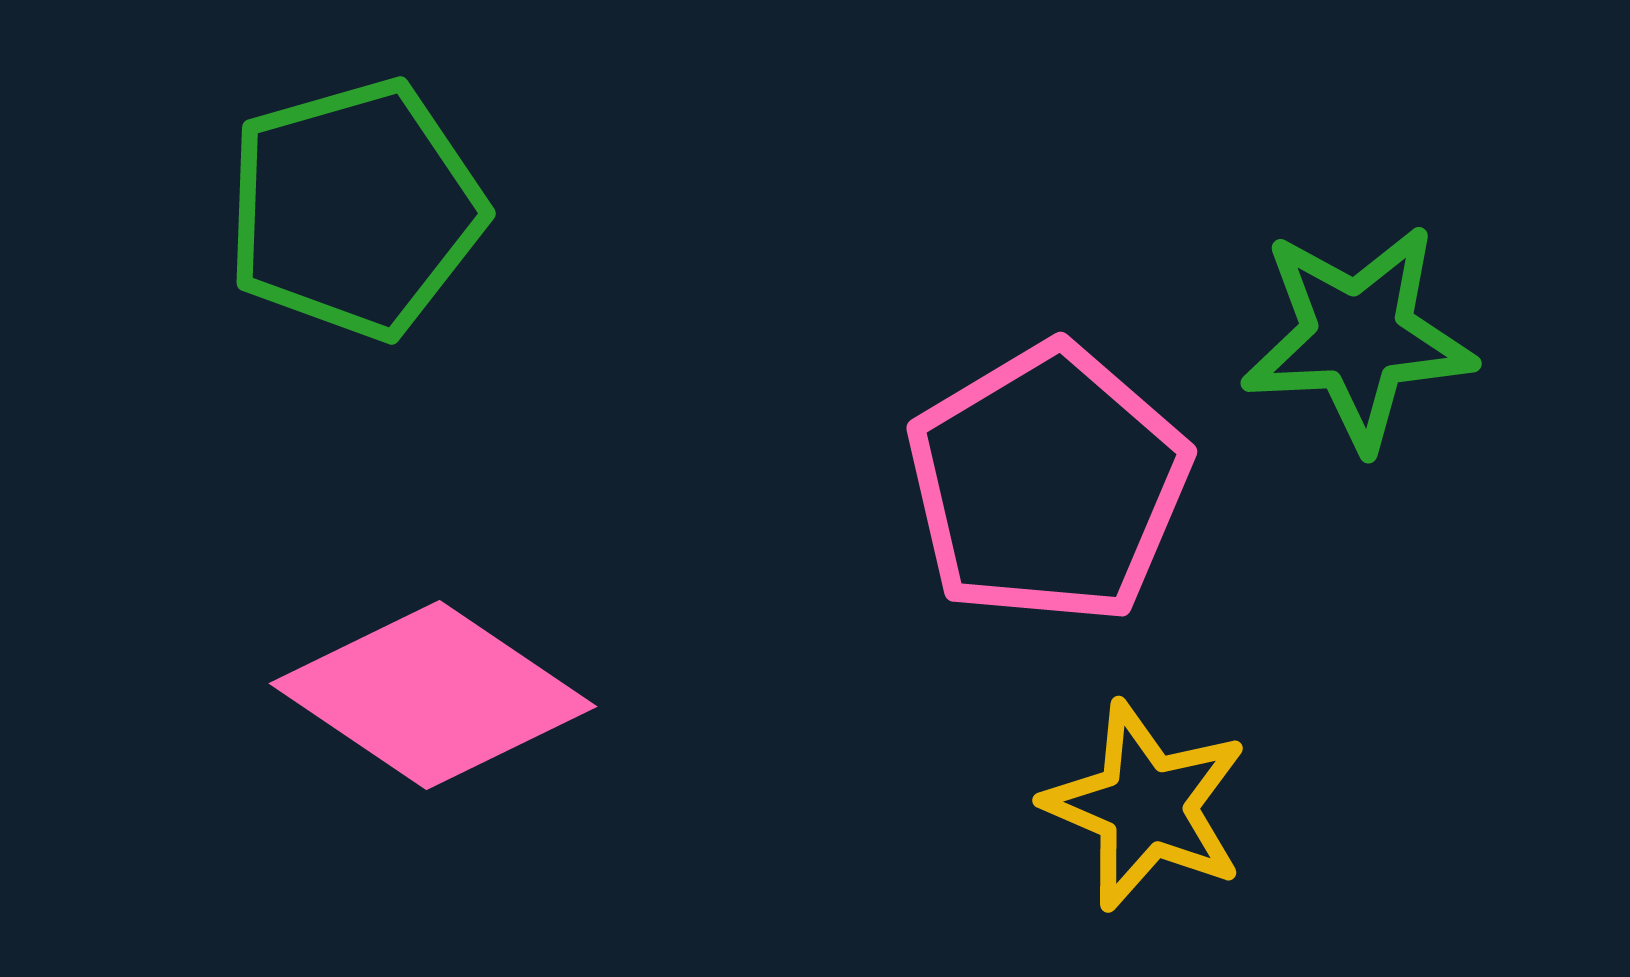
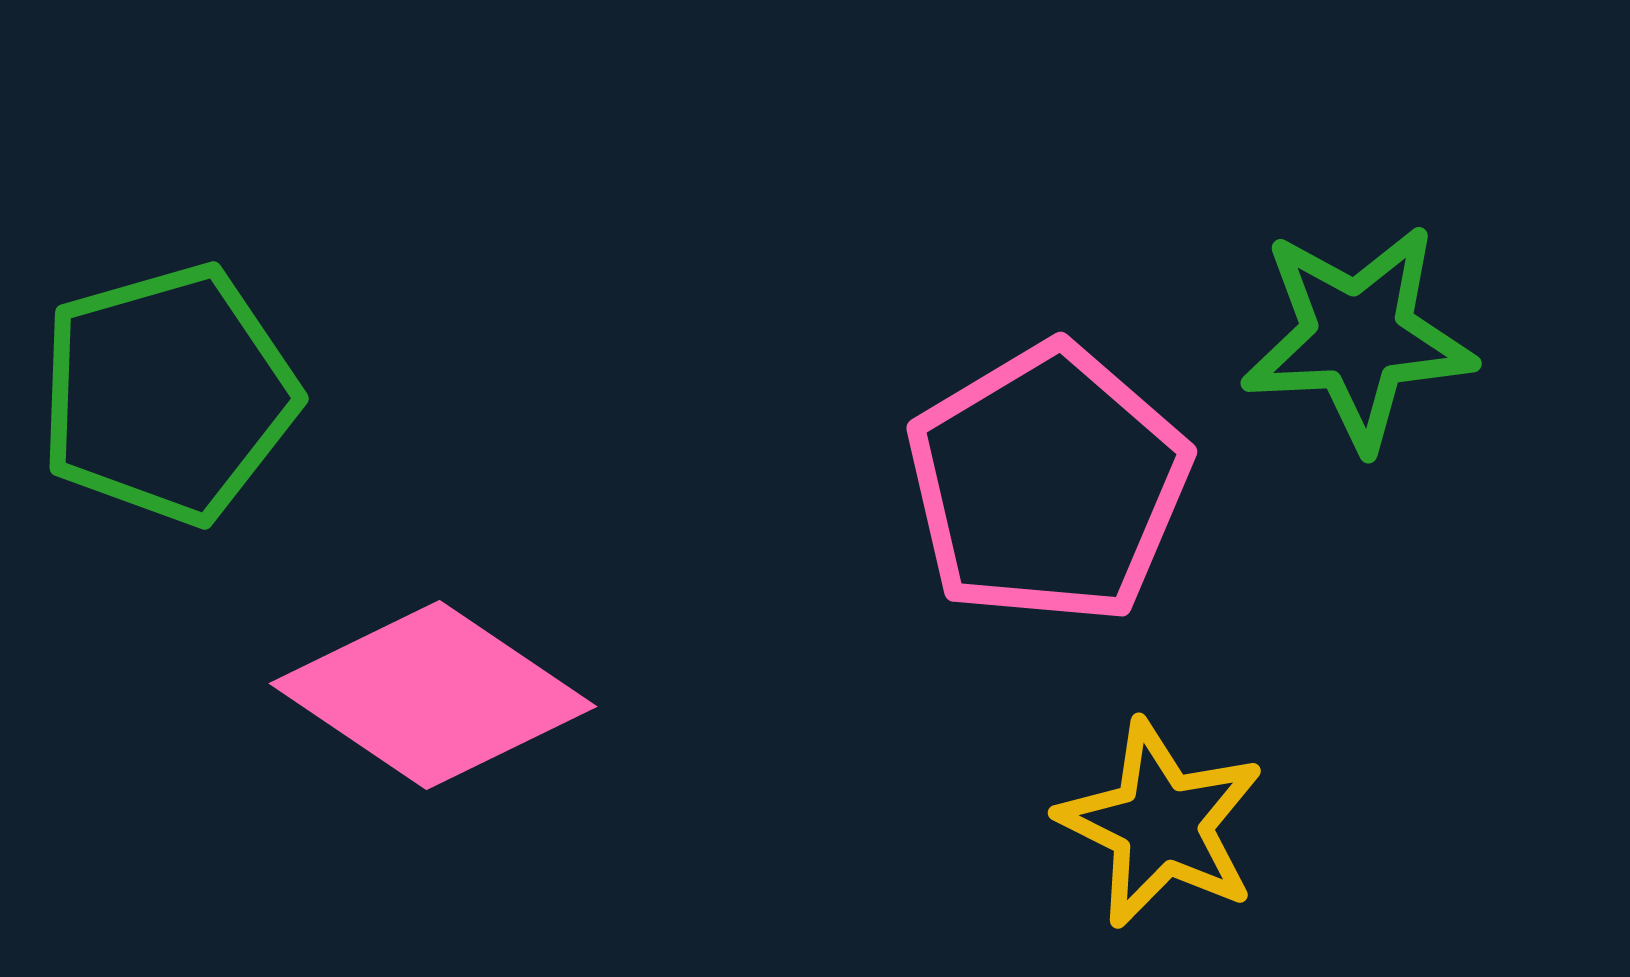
green pentagon: moved 187 px left, 185 px down
yellow star: moved 15 px right, 18 px down; rotated 3 degrees clockwise
